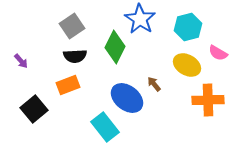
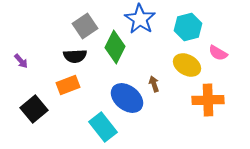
gray square: moved 13 px right
brown arrow: rotated 21 degrees clockwise
cyan rectangle: moved 2 px left
